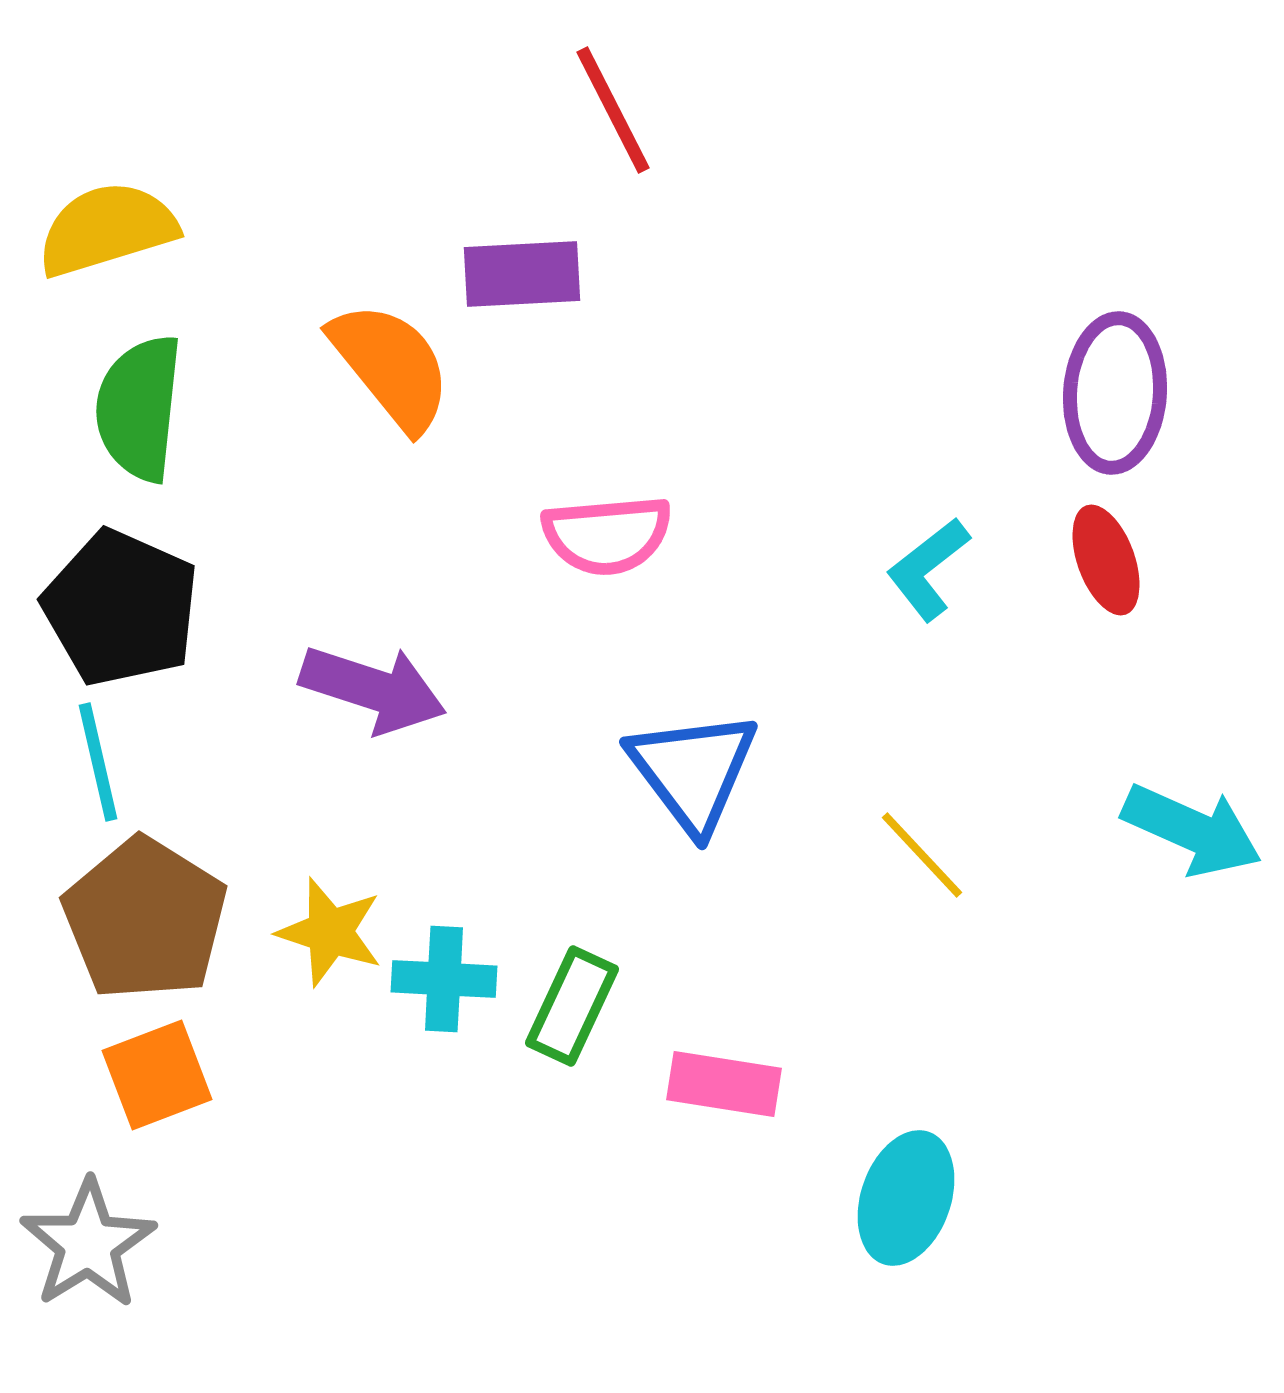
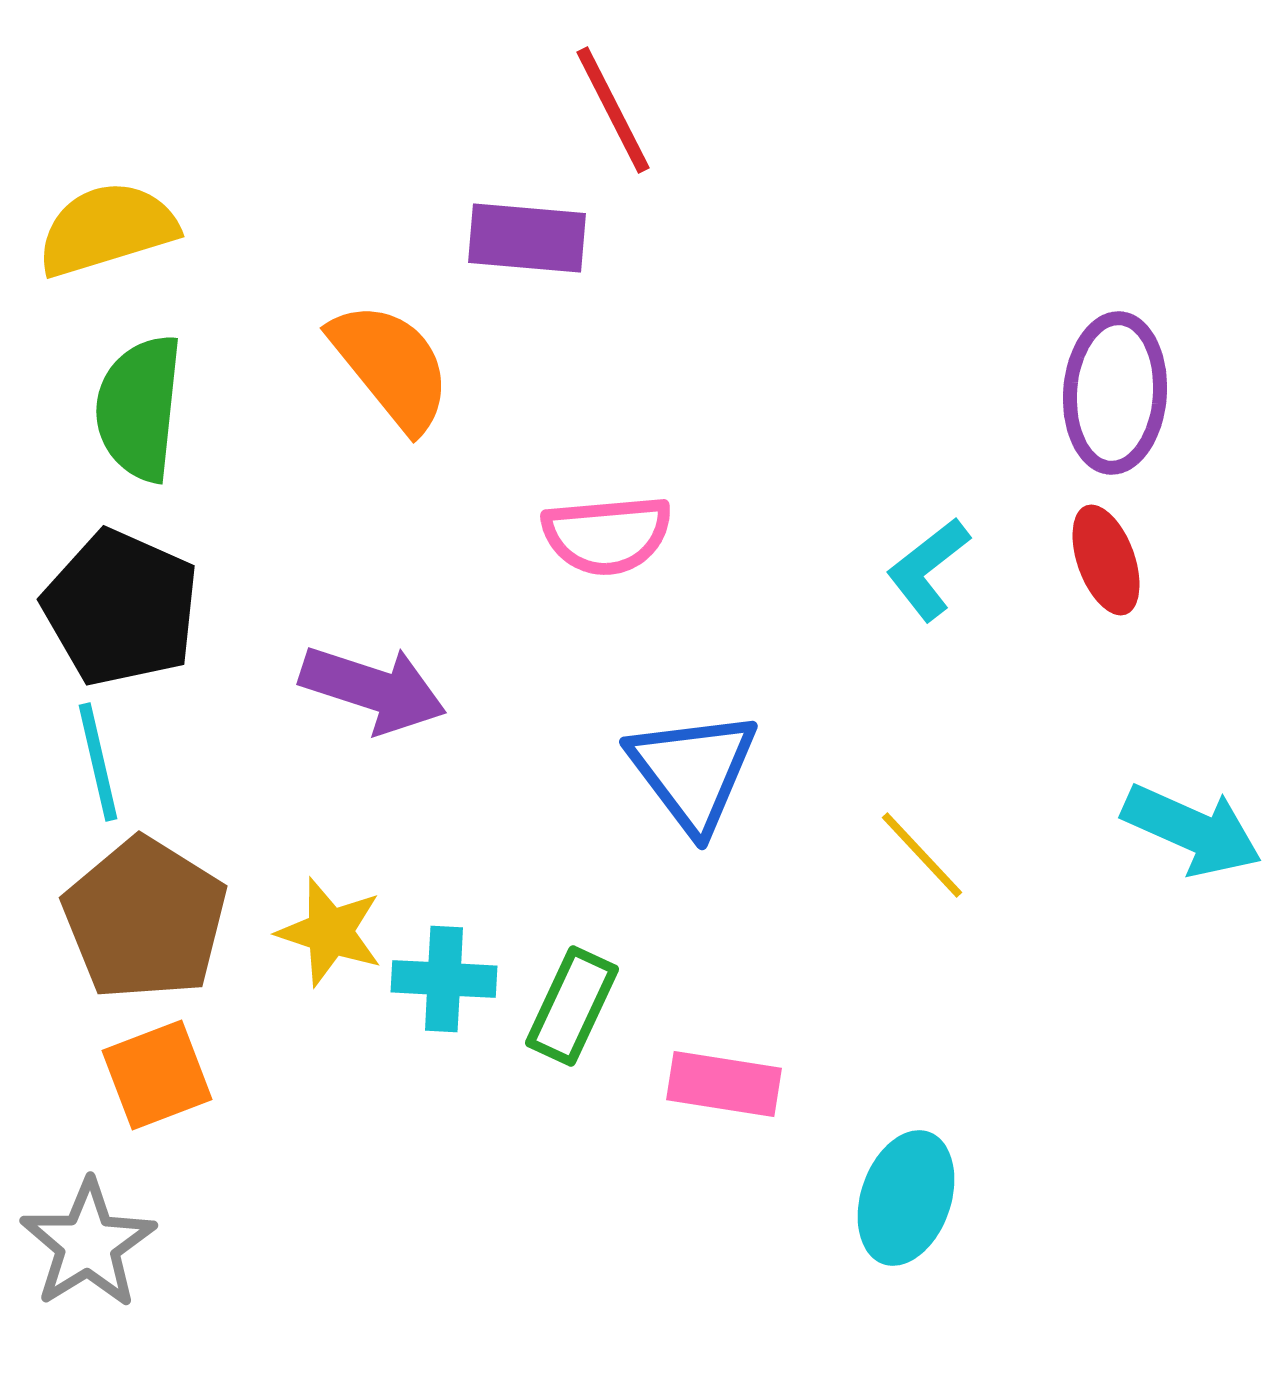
purple rectangle: moved 5 px right, 36 px up; rotated 8 degrees clockwise
